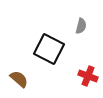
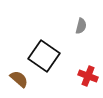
black square: moved 5 px left, 7 px down; rotated 8 degrees clockwise
